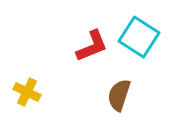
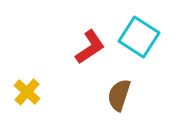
red L-shape: moved 2 px left, 1 px down; rotated 12 degrees counterclockwise
yellow cross: rotated 16 degrees clockwise
